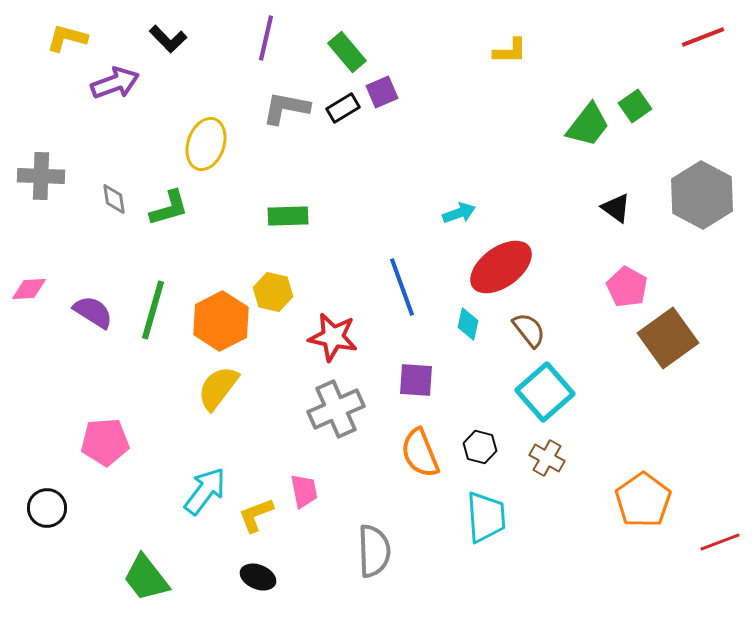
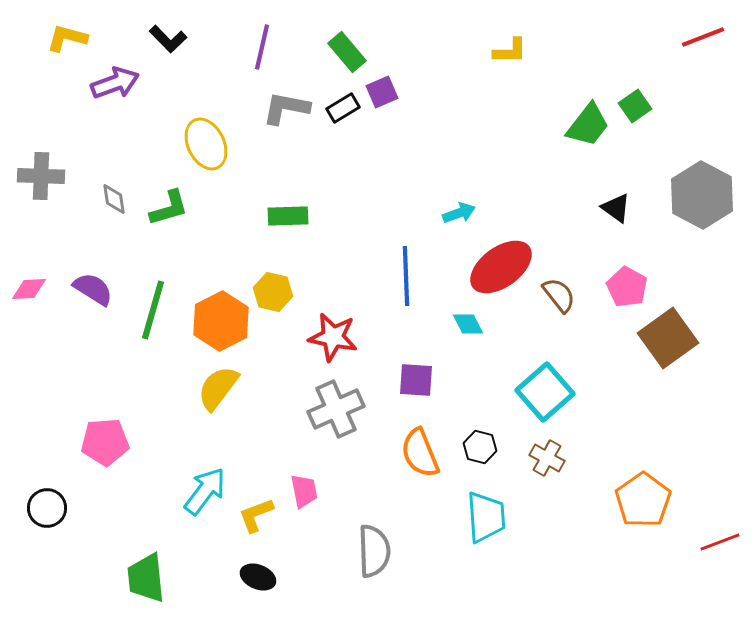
purple line at (266, 38): moved 4 px left, 9 px down
yellow ellipse at (206, 144): rotated 45 degrees counterclockwise
blue line at (402, 287): moved 4 px right, 11 px up; rotated 18 degrees clockwise
purple semicircle at (93, 312): moved 23 px up
cyan diamond at (468, 324): rotated 40 degrees counterclockwise
brown semicircle at (529, 330): moved 30 px right, 35 px up
green trapezoid at (146, 578): rotated 32 degrees clockwise
